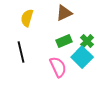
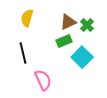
brown triangle: moved 4 px right, 9 px down
green cross: moved 16 px up
black line: moved 2 px right, 1 px down
pink semicircle: moved 15 px left, 13 px down
